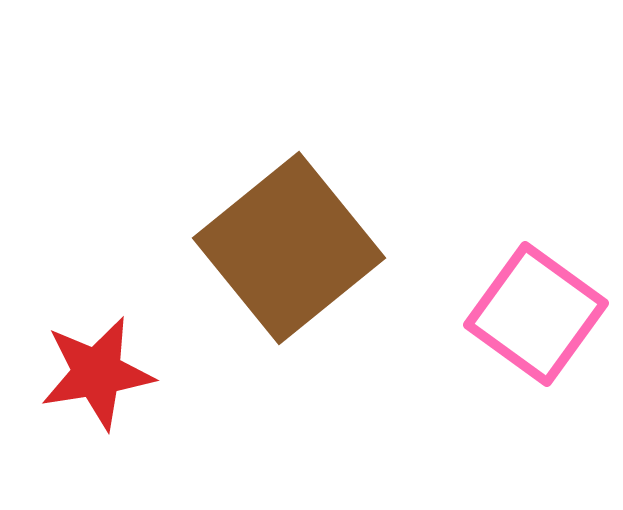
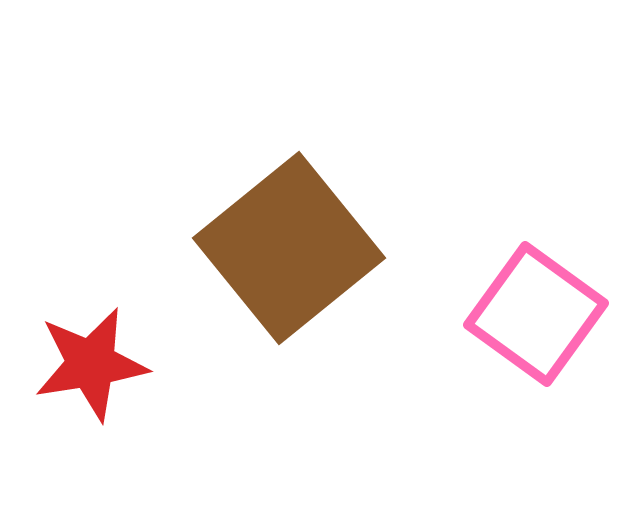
red star: moved 6 px left, 9 px up
